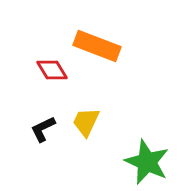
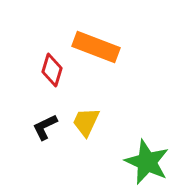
orange rectangle: moved 1 px left, 1 px down
red diamond: rotated 48 degrees clockwise
black L-shape: moved 2 px right, 2 px up
